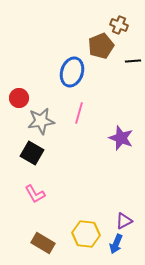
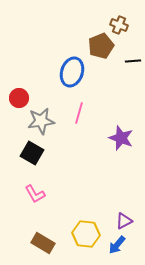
blue arrow: moved 1 px right, 1 px down; rotated 18 degrees clockwise
